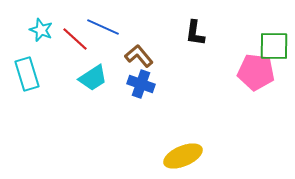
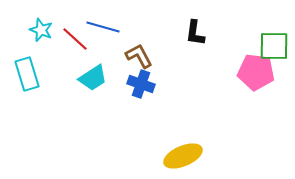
blue line: rotated 8 degrees counterclockwise
brown L-shape: rotated 12 degrees clockwise
